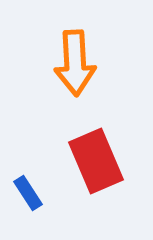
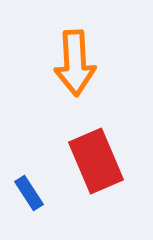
blue rectangle: moved 1 px right
